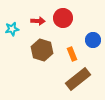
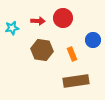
cyan star: moved 1 px up
brown hexagon: rotated 10 degrees counterclockwise
brown rectangle: moved 2 px left, 2 px down; rotated 30 degrees clockwise
